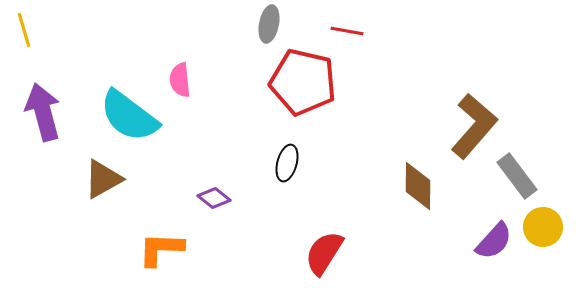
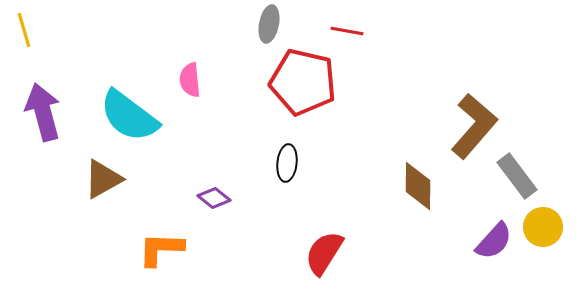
pink semicircle: moved 10 px right
black ellipse: rotated 9 degrees counterclockwise
